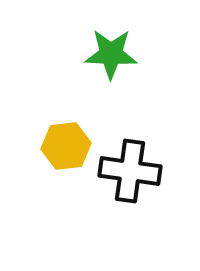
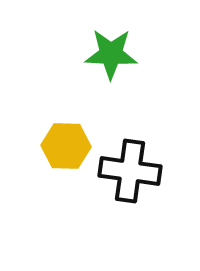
yellow hexagon: rotated 9 degrees clockwise
